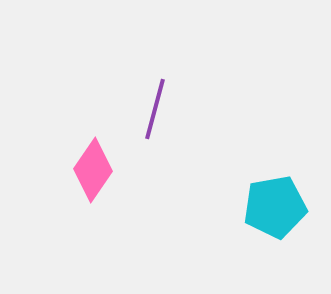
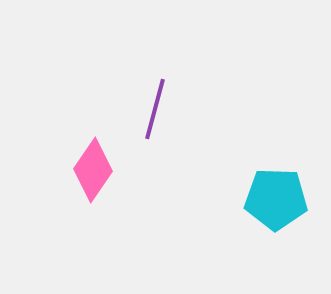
cyan pentagon: moved 1 px right, 8 px up; rotated 12 degrees clockwise
